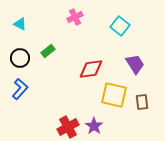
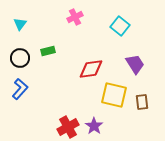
cyan triangle: rotated 40 degrees clockwise
green rectangle: rotated 24 degrees clockwise
